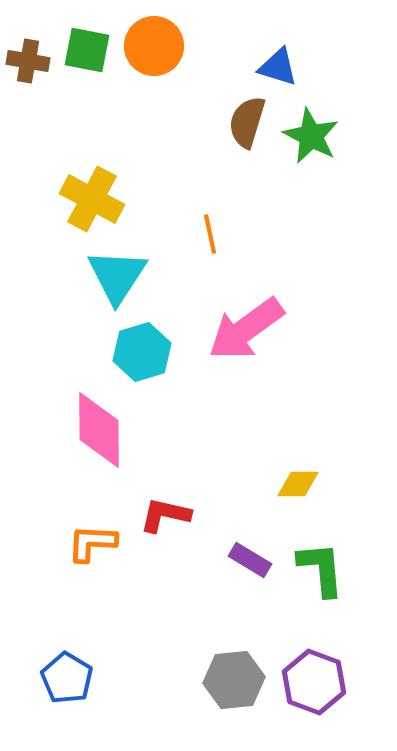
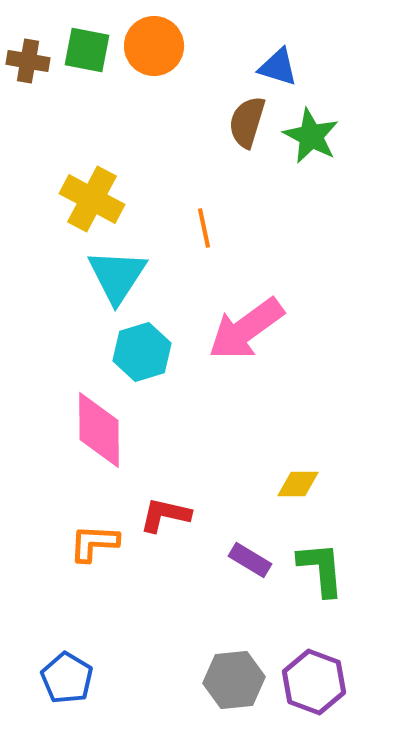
orange line: moved 6 px left, 6 px up
orange L-shape: moved 2 px right
